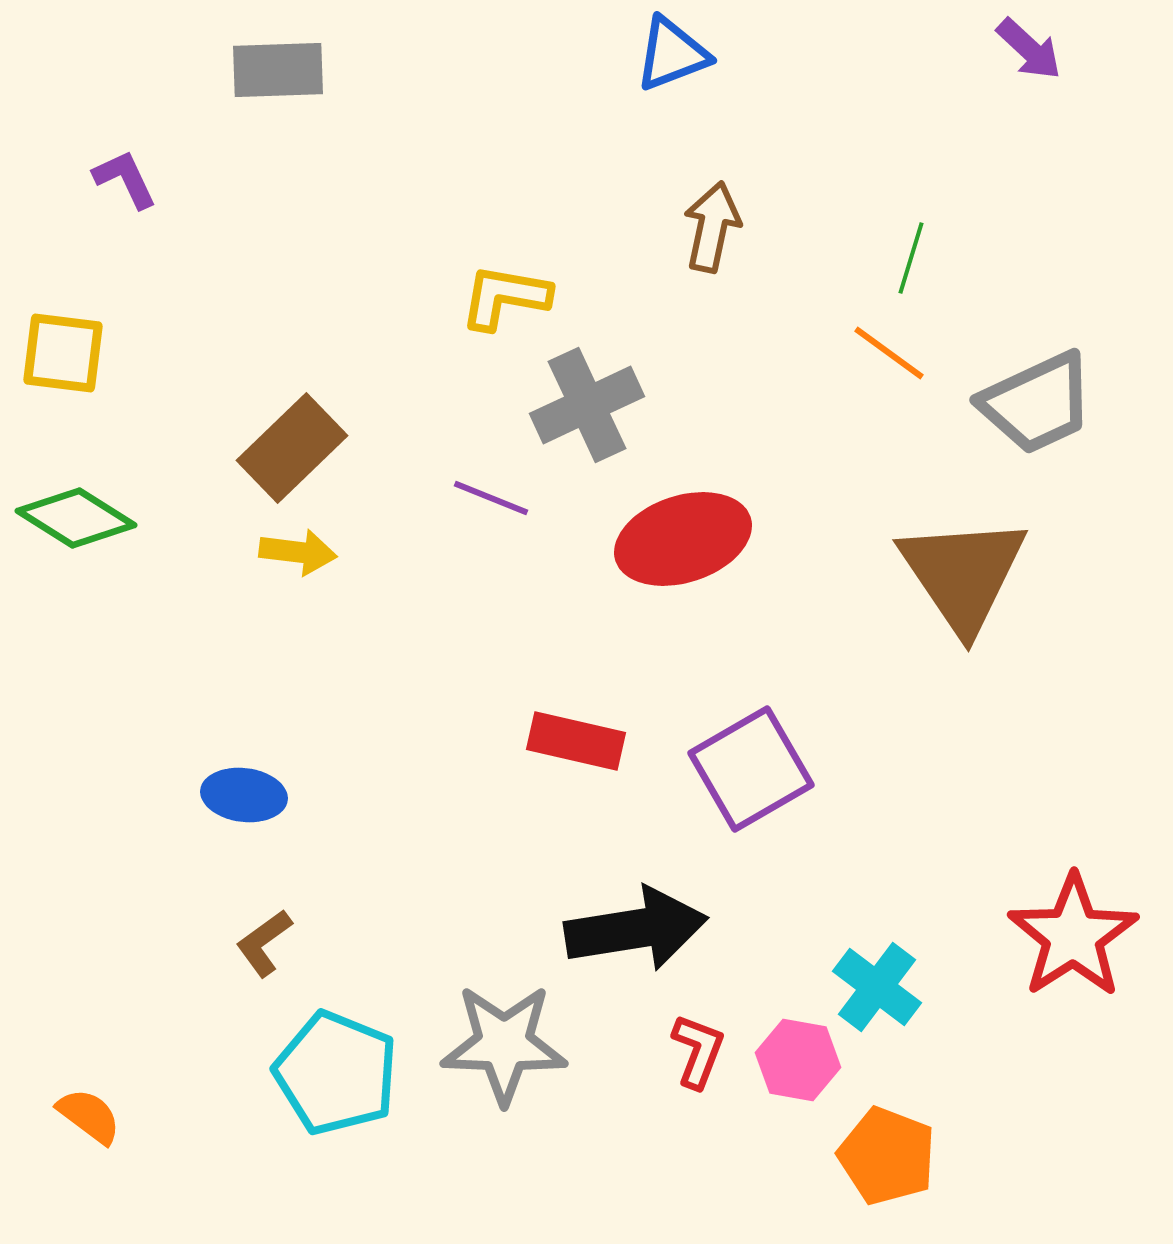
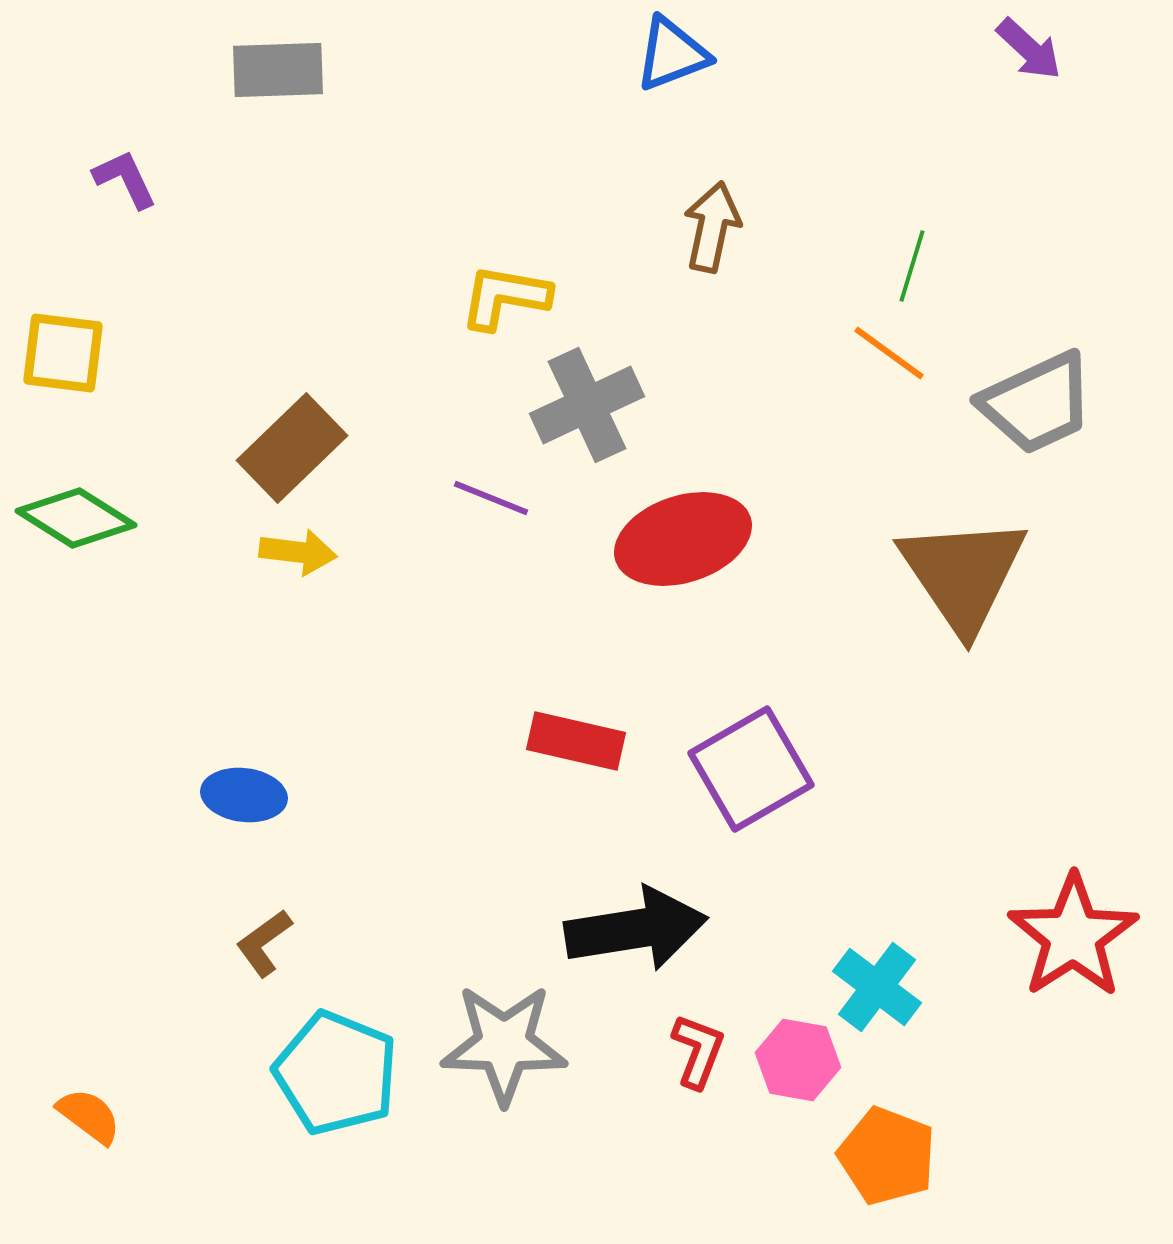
green line: moved 1 px right, 8 px down
